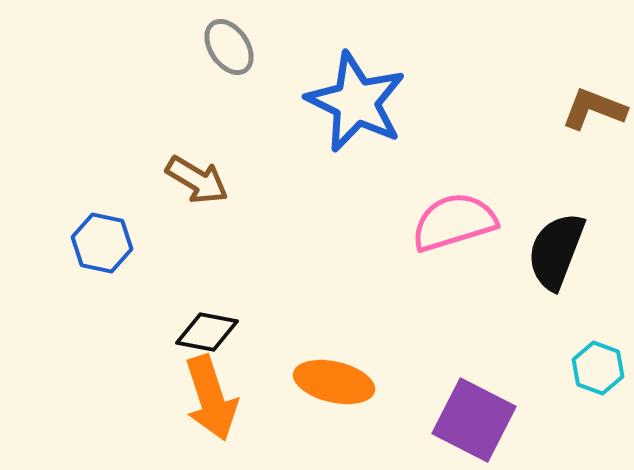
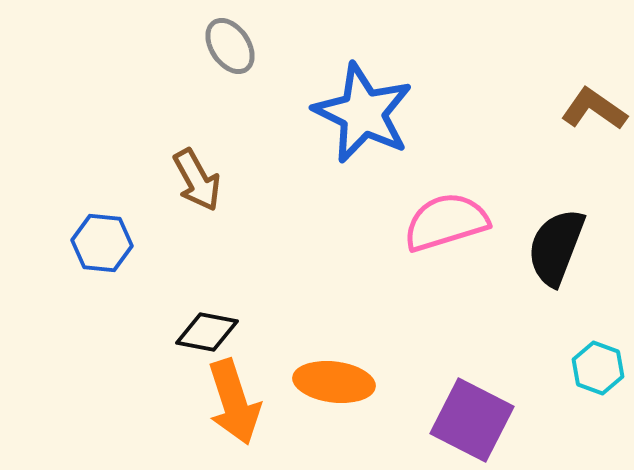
gray ellipse: moved 1 px right, 1 px up
blue star: moved 7 px right, 11 px down
brown L-shape: rotated 14 degrees clockwise
brown arrow: rotated 30 degrees clockwise
pink semicircle: moved 8 px left
blue hexagon: rotated 6 degrees counterclockwise
black semicircle: moved 4 px up
orange ellipse: rotated 6 degrees counterclockwise
orange arrow: moved 23 px right, 4 px down
purple square: moved 2 px left
